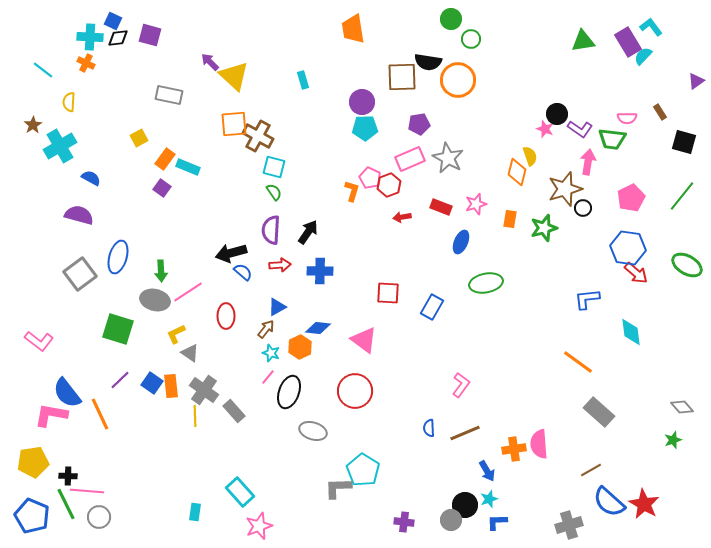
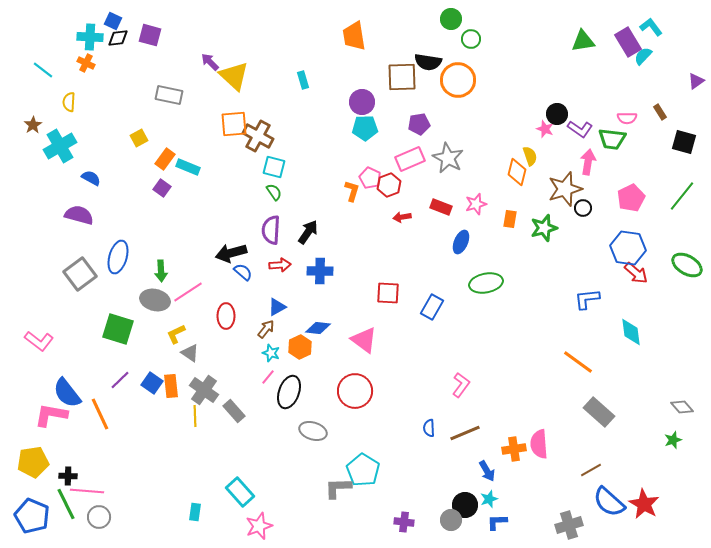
orange trapezoid at (353, 29): moved 1 px right, 7 px down
